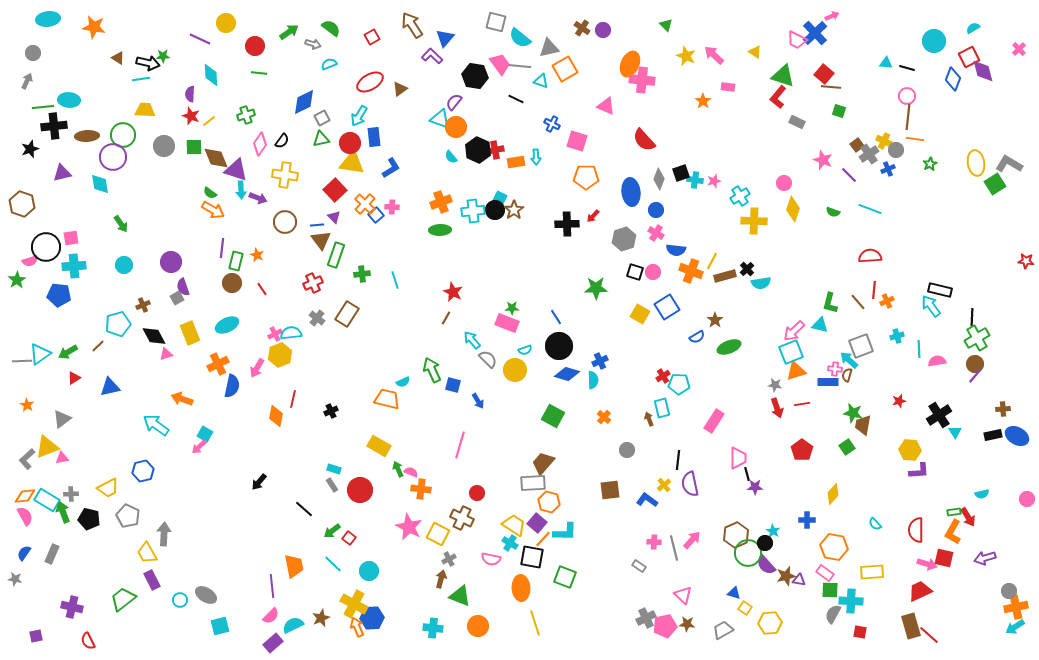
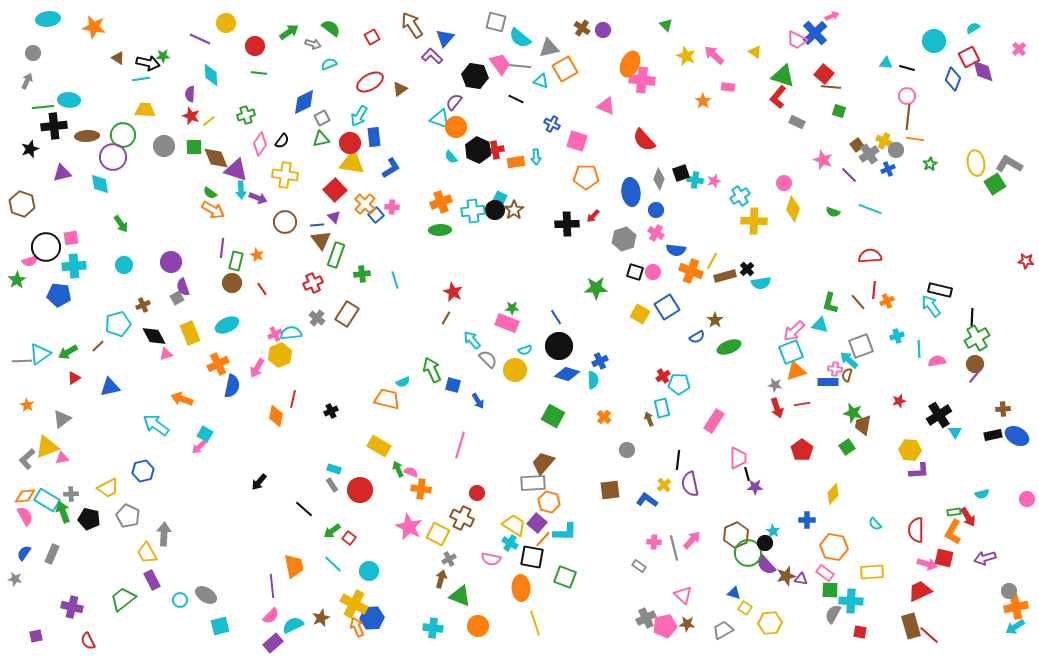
purple triangle at (799, 580): moved 2 px right, 1 px up
